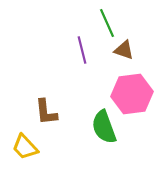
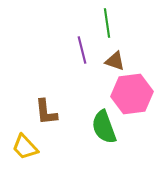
green line: rotated 16 degrees clockwise
brown triangle: moved 9 px left, 11 px down
